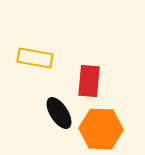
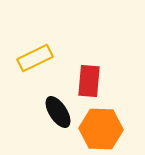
yellow rectangle: rotated 36 degrees counterclockwise
black ellipse: moved 1 px left, 1 px up
